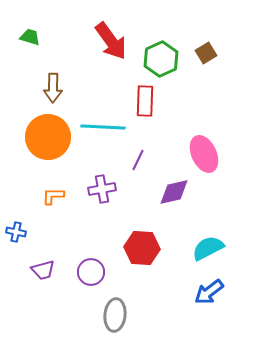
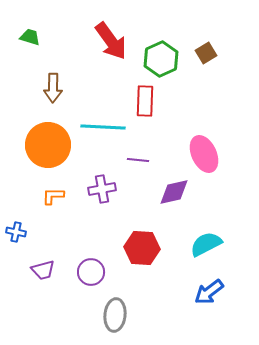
orange circle: moved 8 px down
purple line: rotated 70 degrees clockwise
cyan semicircle: moved 2 px left, 4 px up
